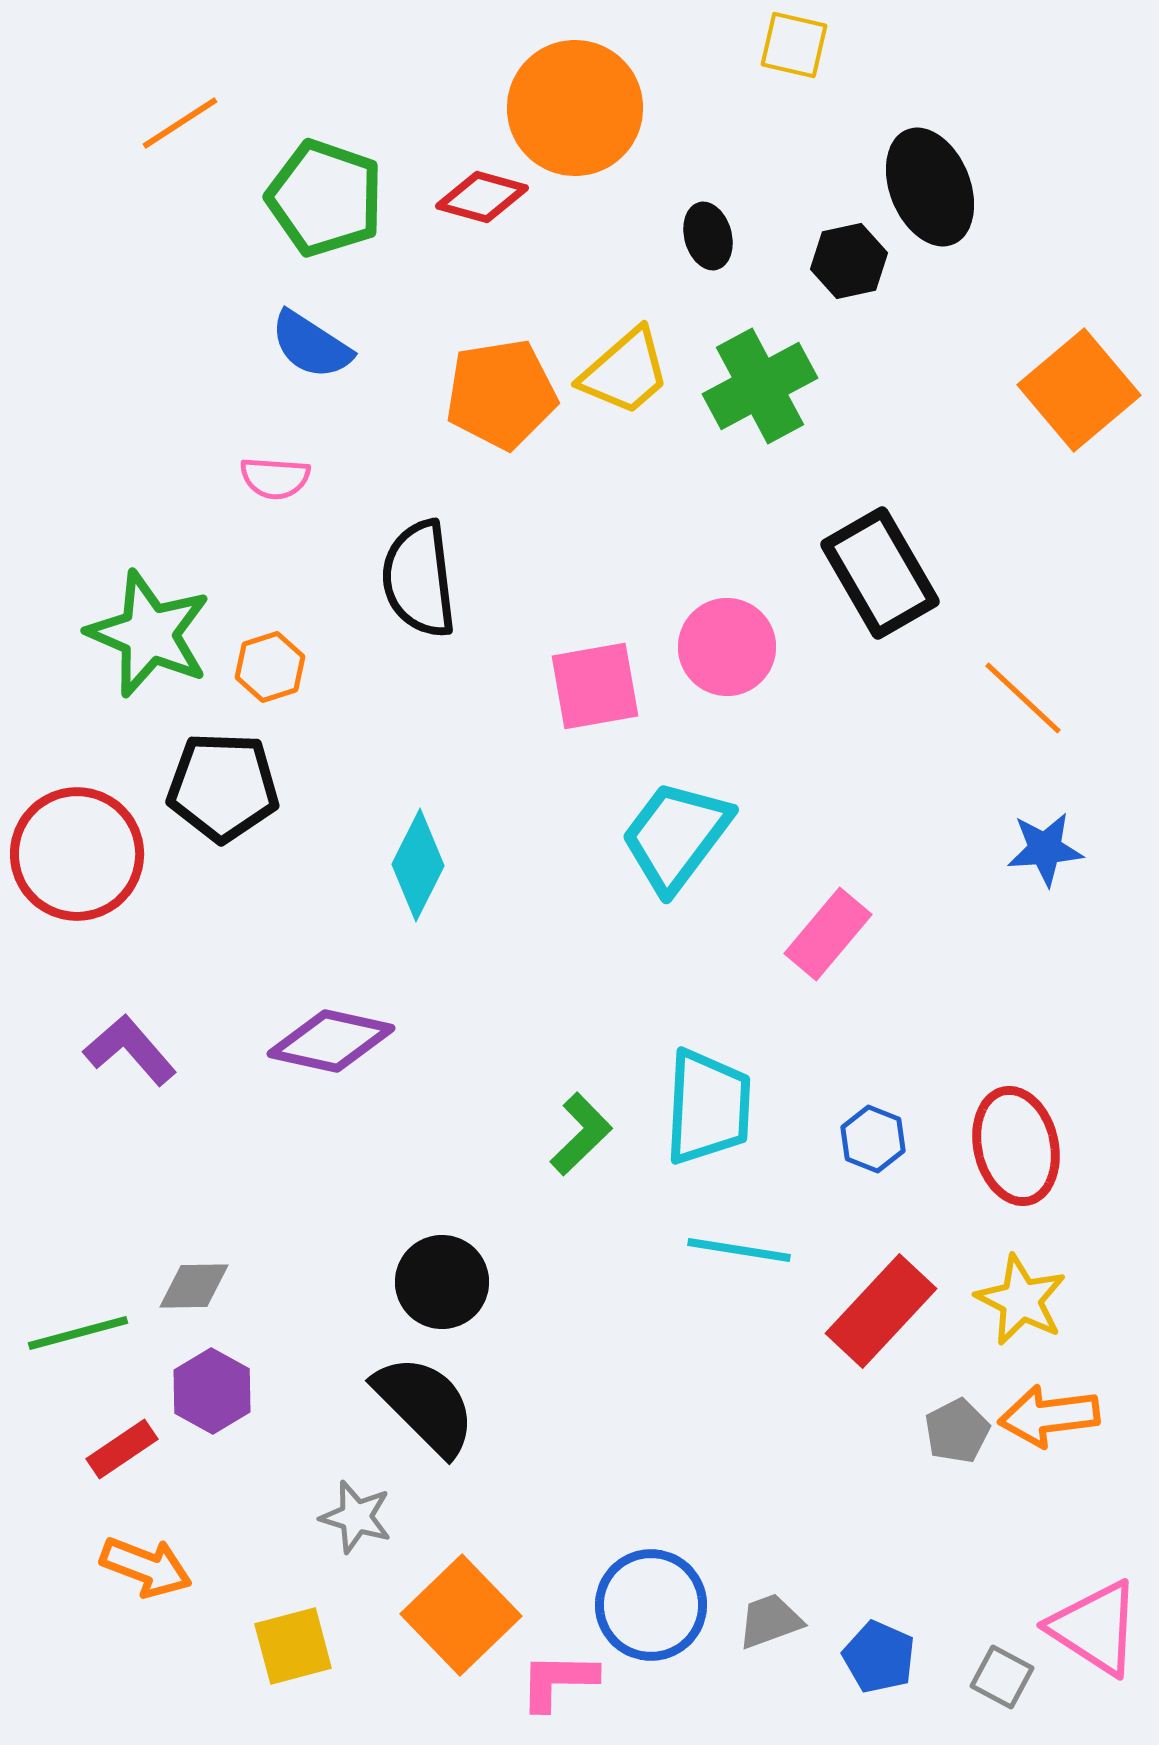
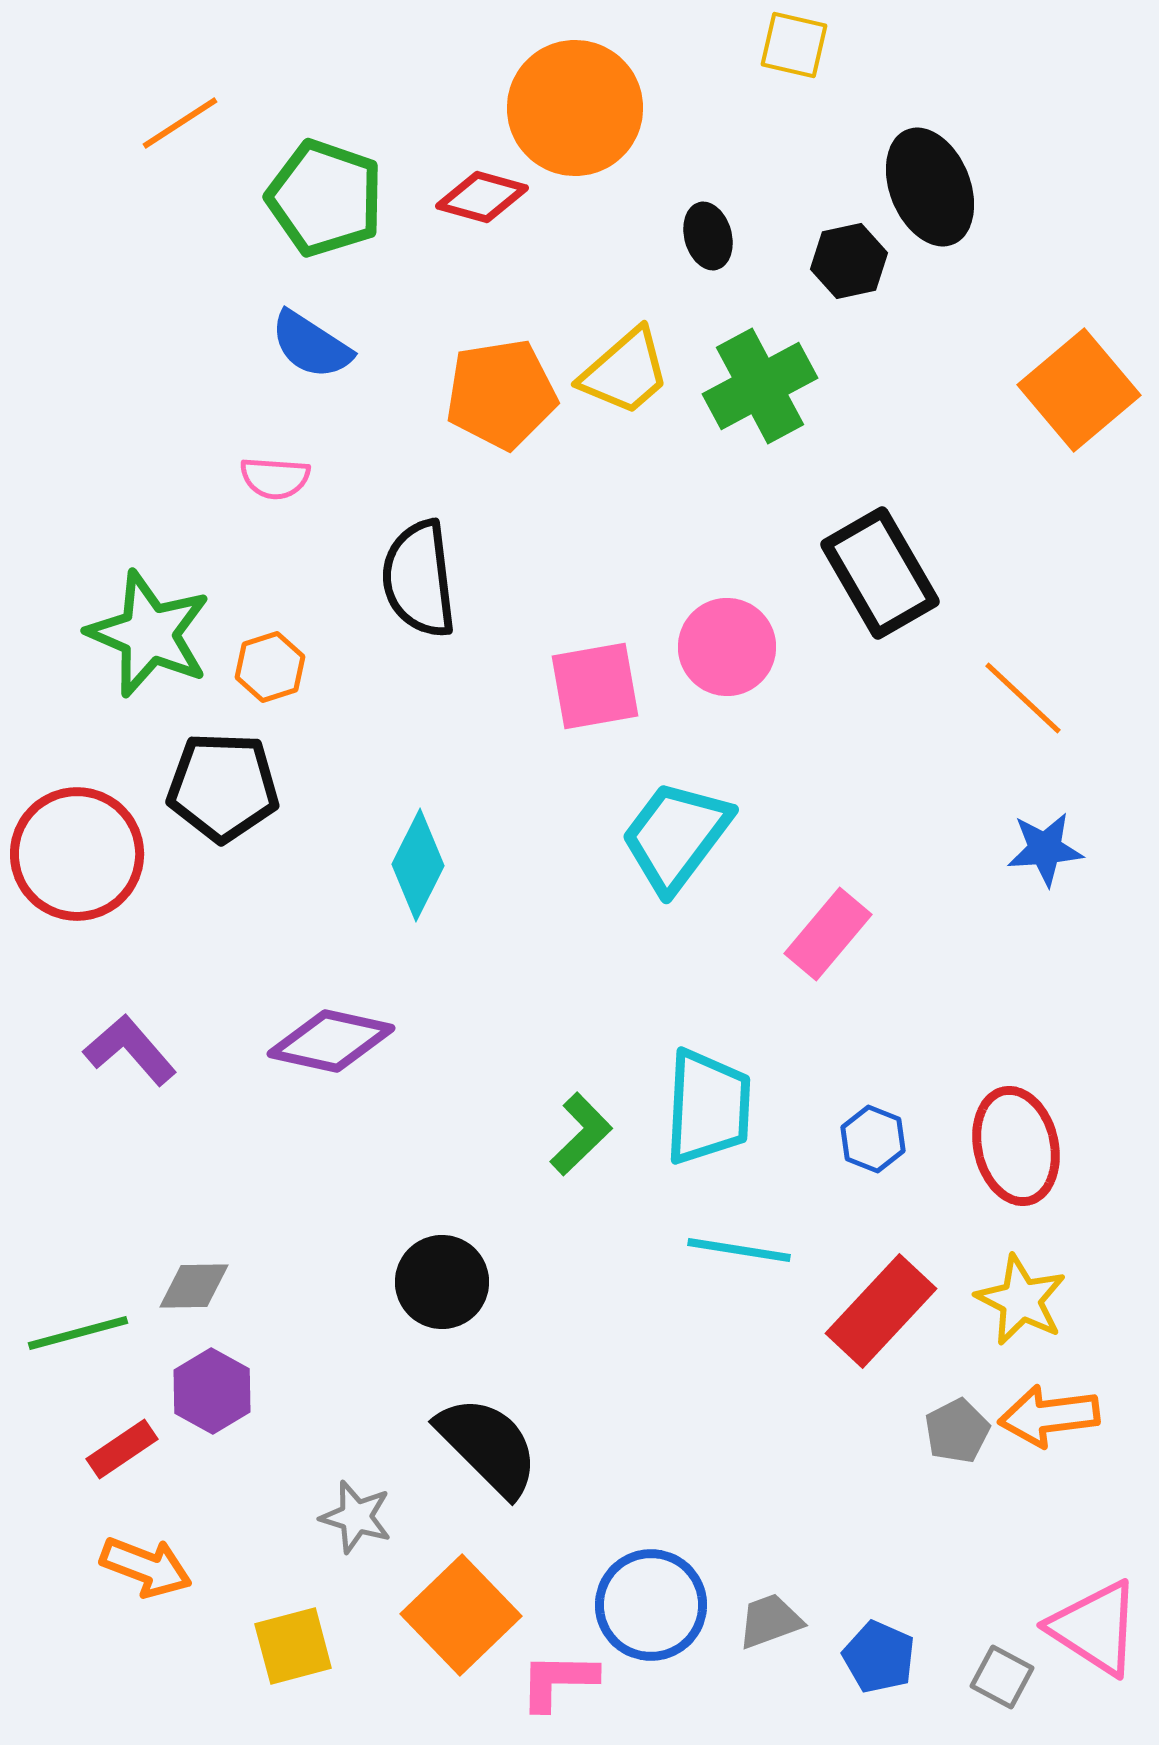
black semicircle at (425, 1405): moved 63 px right, 41 px down
